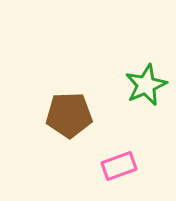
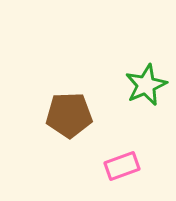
pink rectangle: moved 3 px right
